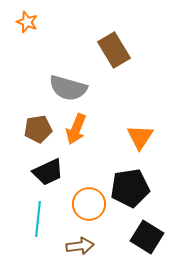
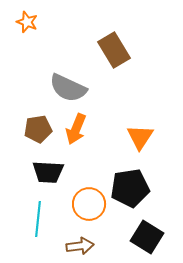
gray semicircle: rotated 9 degrees clockwise
black trapezoid: rotated 28 degrees clockwise
